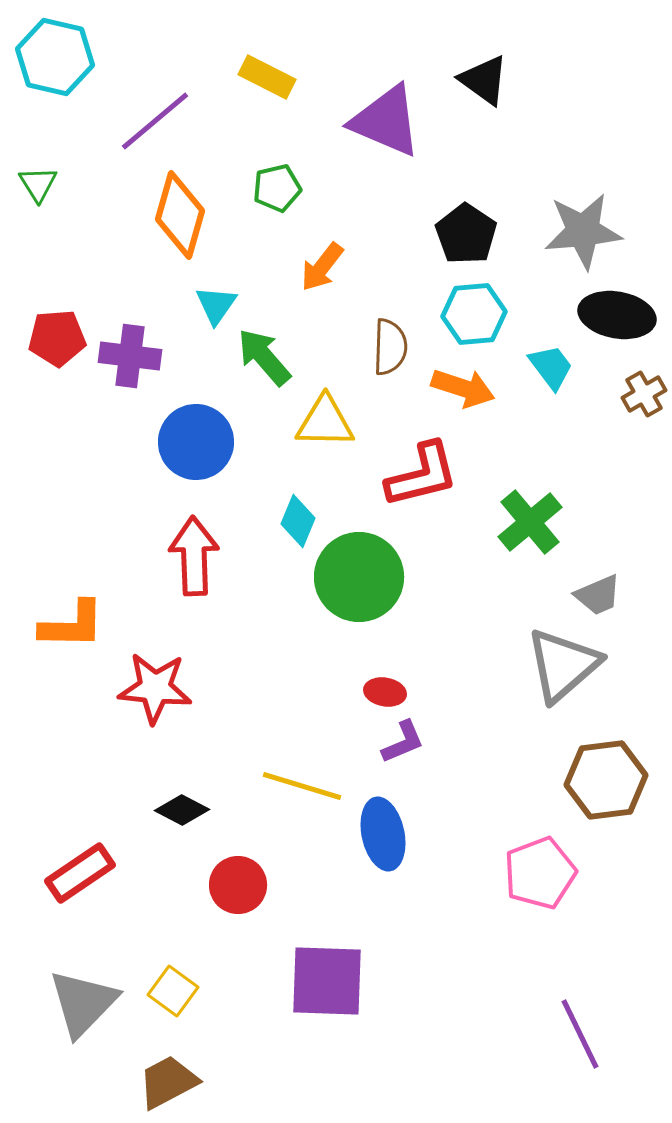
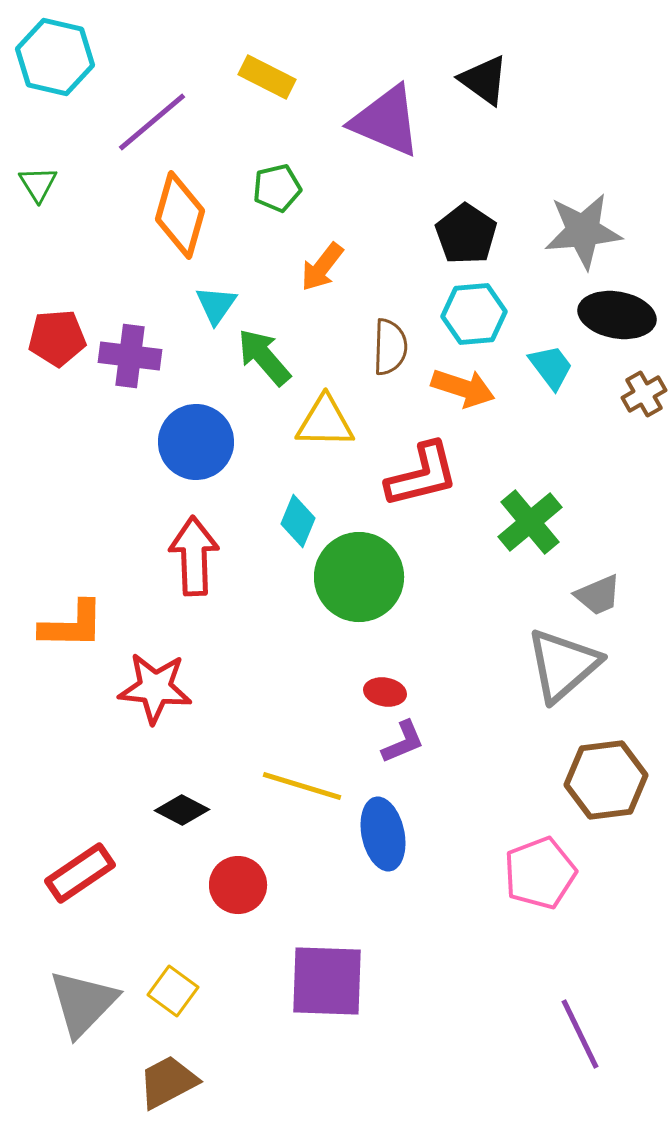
purple line at (155, 121): moved 3 px left, 1 px down
